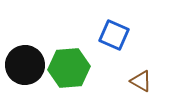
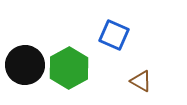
green hexagon: rotated 24 degrees counterclockwise
